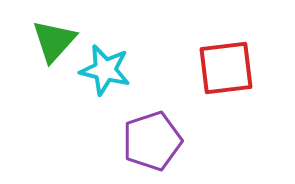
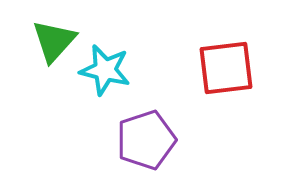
purple pentagon: moved 6 px left, 1 px up
